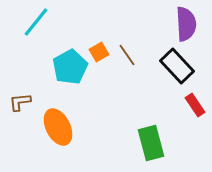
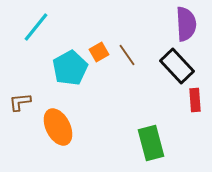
cyan line: moved 5 px down
cyan pentagon: moved 1 px down
red rectangle: moved 5 px up; rotated 30 degrees clockwise
